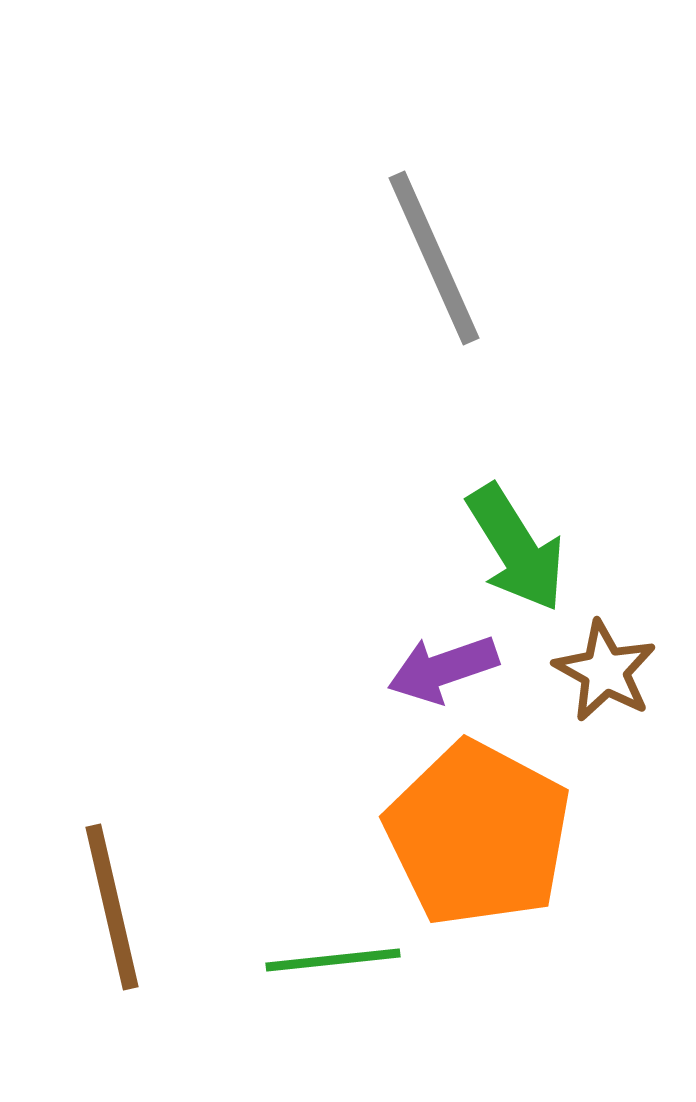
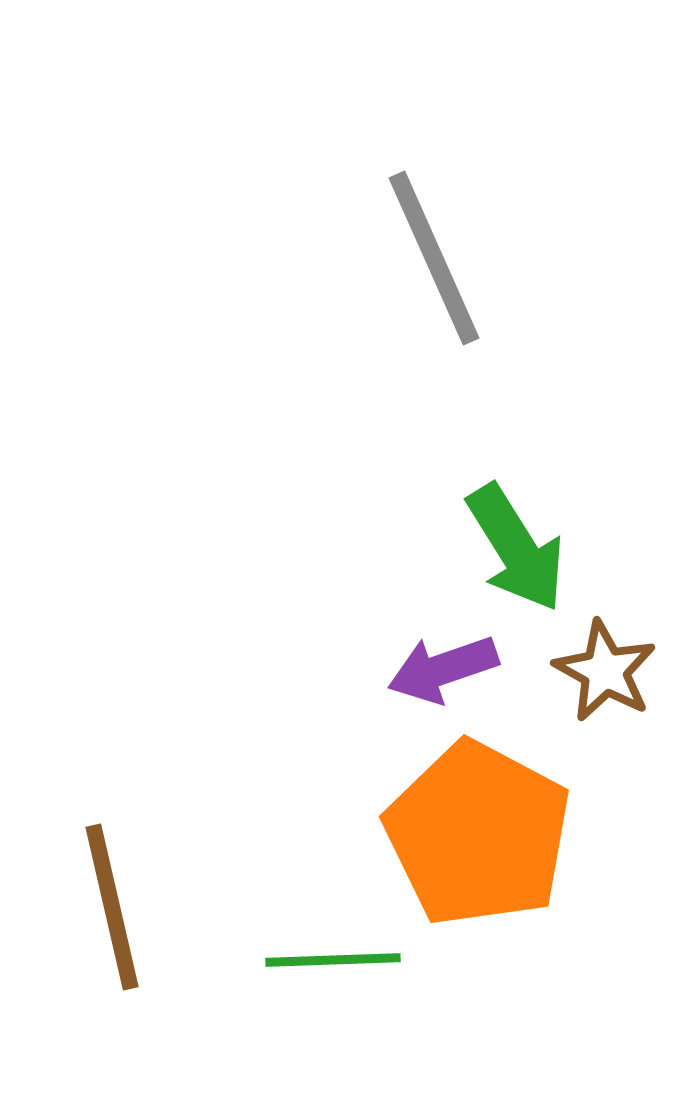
green line: rotated 4 degrees clockwise
